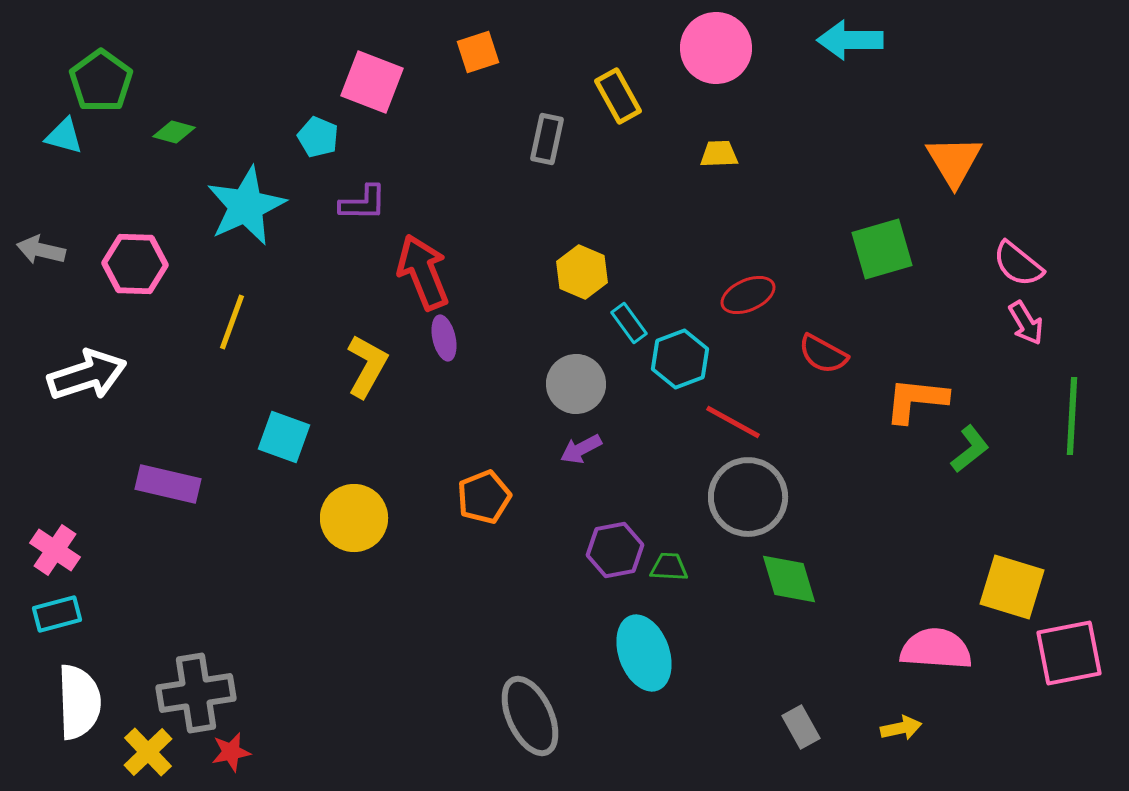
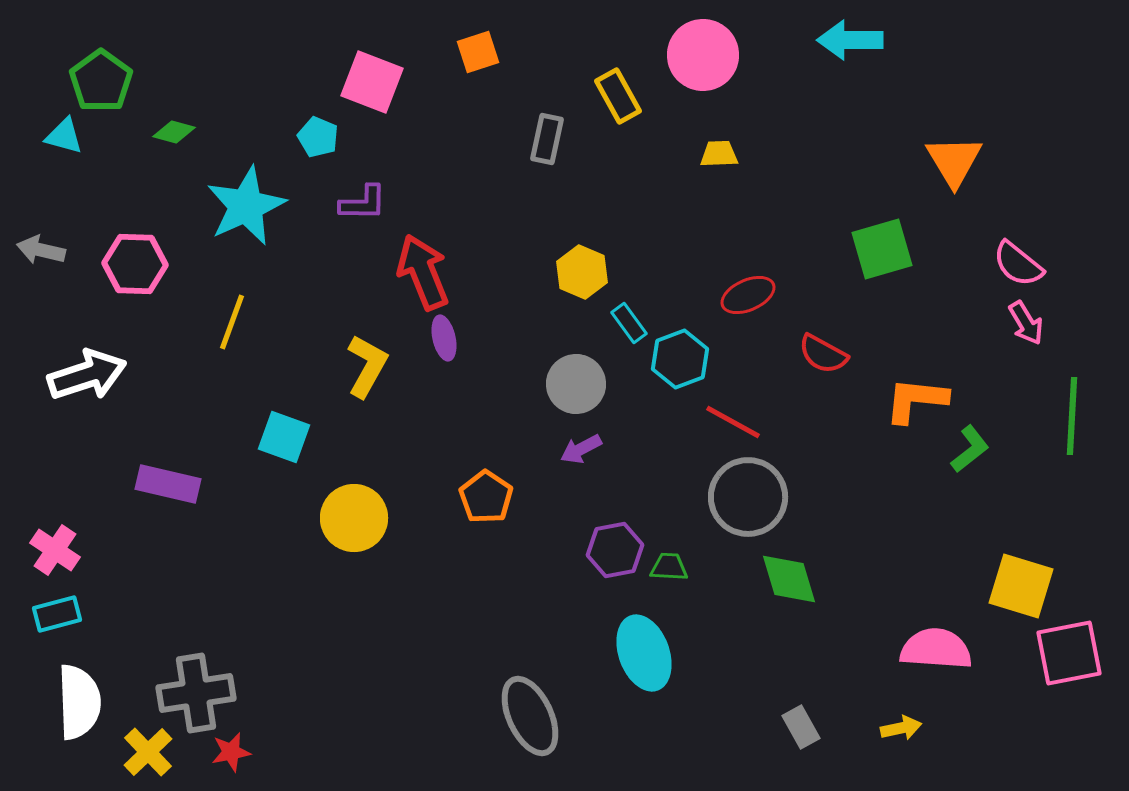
pink circle at (716, 48): moved 13 px left, 7 px down
orange pentagon at (484, 497): moved 2 px right; rotated 16 degrees counterclockwise
yellow square at (1012, 587): moved 9 px right, 1 px up
